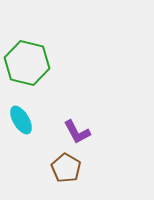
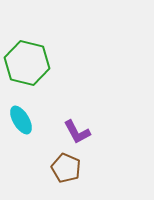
brown pentagon: rotated 8 degrees counterclockwise
